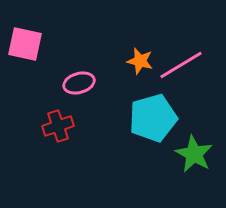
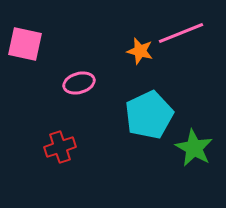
orange star: moved 10 px up
pink line: moved 32 px up; rotated 9 degrees clockwise
cyan pentagon: moved 4 px left, 3 px up; rotated 9 degrees counterclockwise
red cross: moved 2 px right, 21 px down
green star: moved 6 px up
